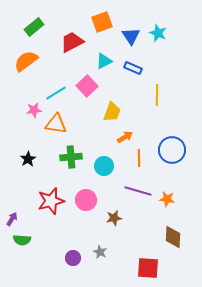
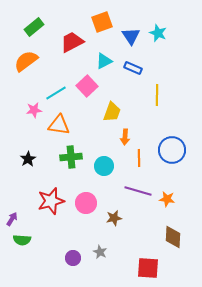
orange triangle: moved 3 px right, 1 px down
orange arrow: rotated 126 degrees clockwise
pink circle: moved 3 px down
